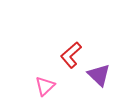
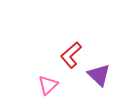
pink triangle: moved 3 px right, 1 px up
